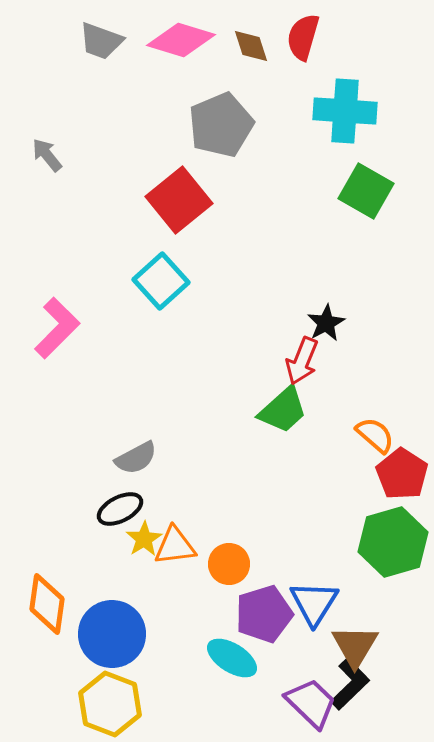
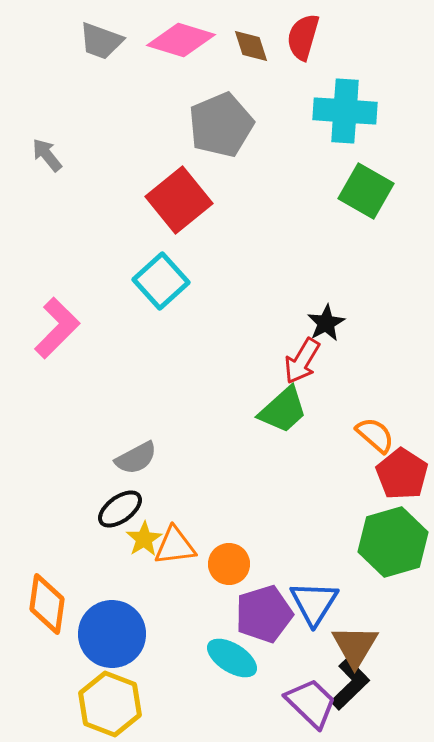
red arrow: rotated 9 degrees clockwise
black ellipse: rotated 9 degrees counterclockwise
